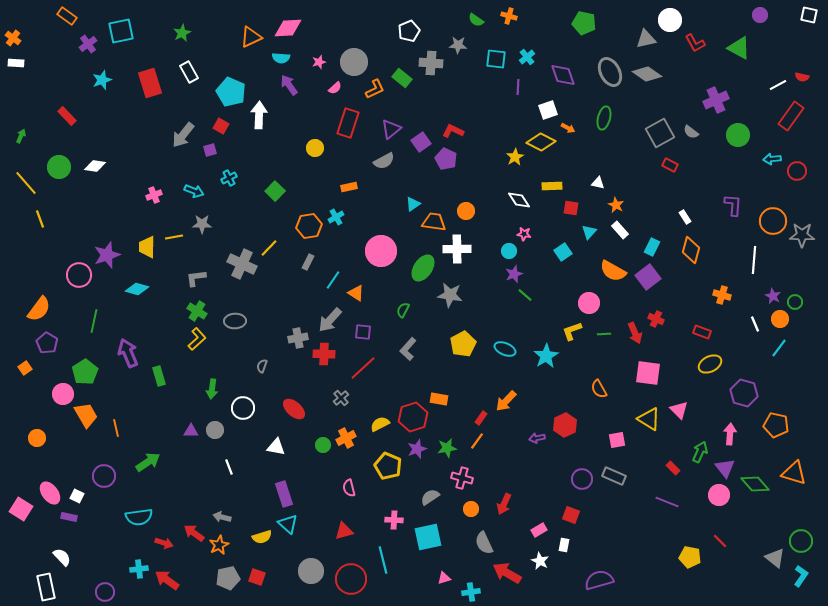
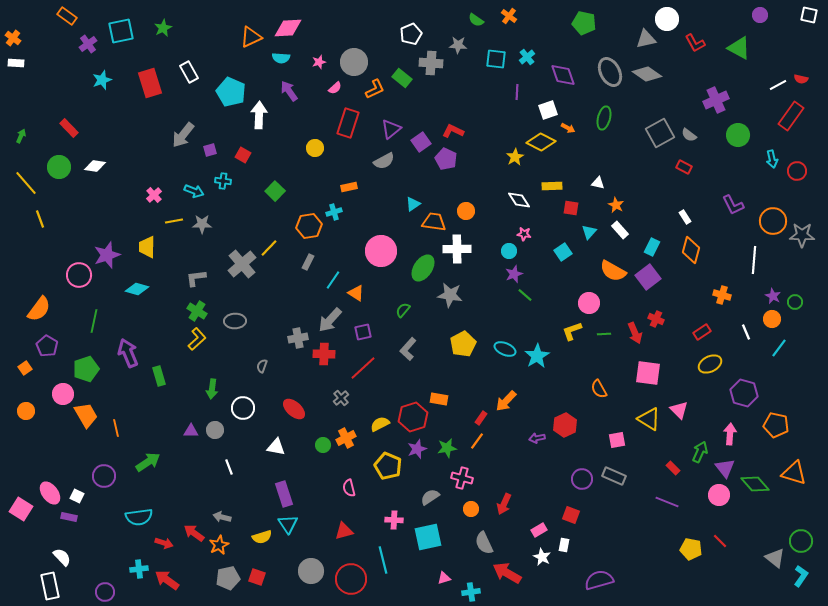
orange cross at (509, 16): rotated 21 degrees clockwise
white circle at (670, 20): moved 3 px left, 1 px up
white pentagon at (409, 31): moved 2 px right, 3 px down
green star at (182, 33): moved 19 px left, 5 px up
red semicircle at (802, 77): moved 1 px left, 2 px down
purple arrow at (289, 85): moved 6 px down
purple line at (518, 87): moved 1 px left, 5 px down
red rectangle at (67, 116): moved 2 px right, 12 px down
red square at (221, 126): moved 22 px right, 29 px down
gray semicircle at (691, 132): moved 2 px left, 3 px down
cyan arrow at (772, 159): rotated 96 degrees counterclockwise
red rectangle at (670, 165): moved 14 px right, 2 px down
cyan cross at (229, 178): moved 6 px left, 3 px down; rotated 35 degrees clockwise
pink cross at (154, 195): rotated 21 degrees counterclockwise
purple L-shape at (733, 205): rotated 150 degrees clockwise
cyan cross at (336, 217): moved 2 px left, 5 px up; rotated 14 degrees clockwise
yellow line at (174, 237): moved 16 px up
gray cross at (242, 264): rotated 24 degrees clockwise
green semicircle at (403, 310): rotated 14 degrees clockwise
orange circle at (780, 319): moved 8 px left
white line at (755, 324): moved 9 px left, 8 px down
purple square at (363, 332): rotated 18 degrees counterclockwise
red rectangle at (702, 332): rotated 54 degrees counterclockwise
purple pentagon at (47, 343): moved 3 px down
cyan star at (546, 356): moved 9 px left
green pentagon at (85, 372): moved 1 px right, 3 px up; rotated 15 degrees clockwise
orange circle at (37, 438): moved 11 px left, 27 px up
cyan triangle at (288, 524): rotated 15 degrees clockwise
yellow pentagon at (690, 557): moved 1 px right, 8 px up
white star at (540, 561): moved 2 px right, 4 px up
white rectangle at (46, 587): moved 4 px right, 1 px up
